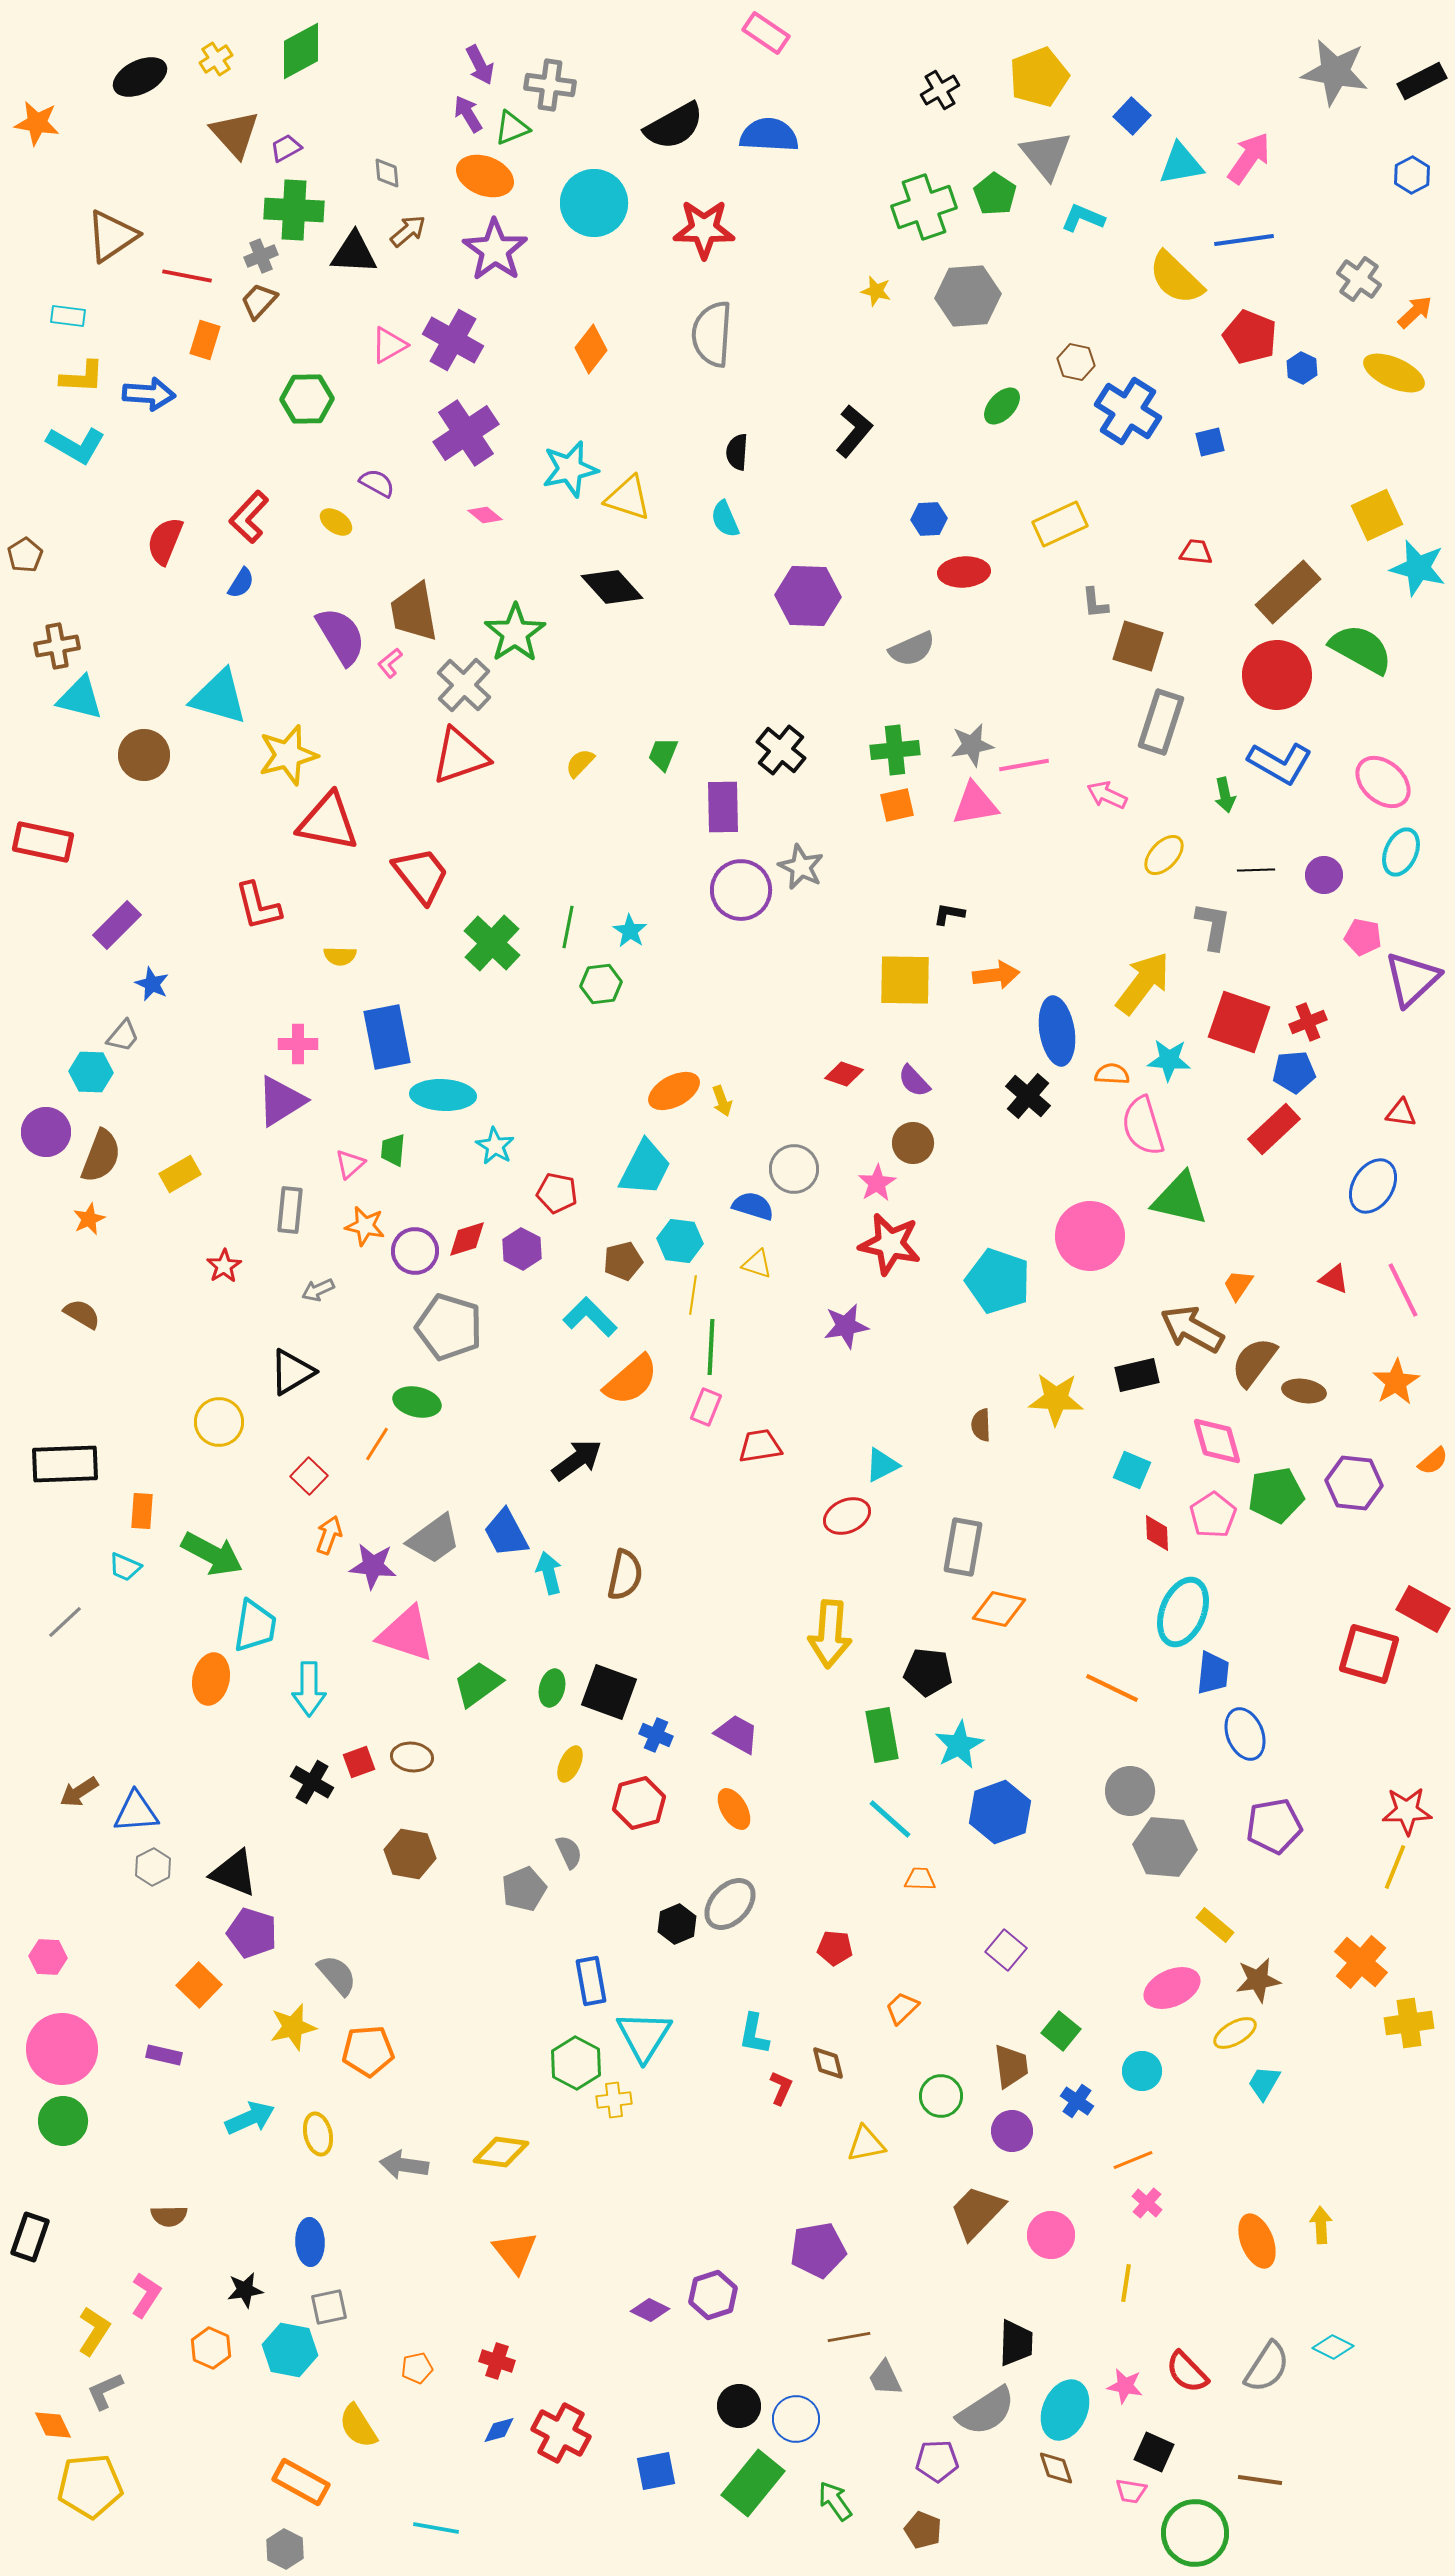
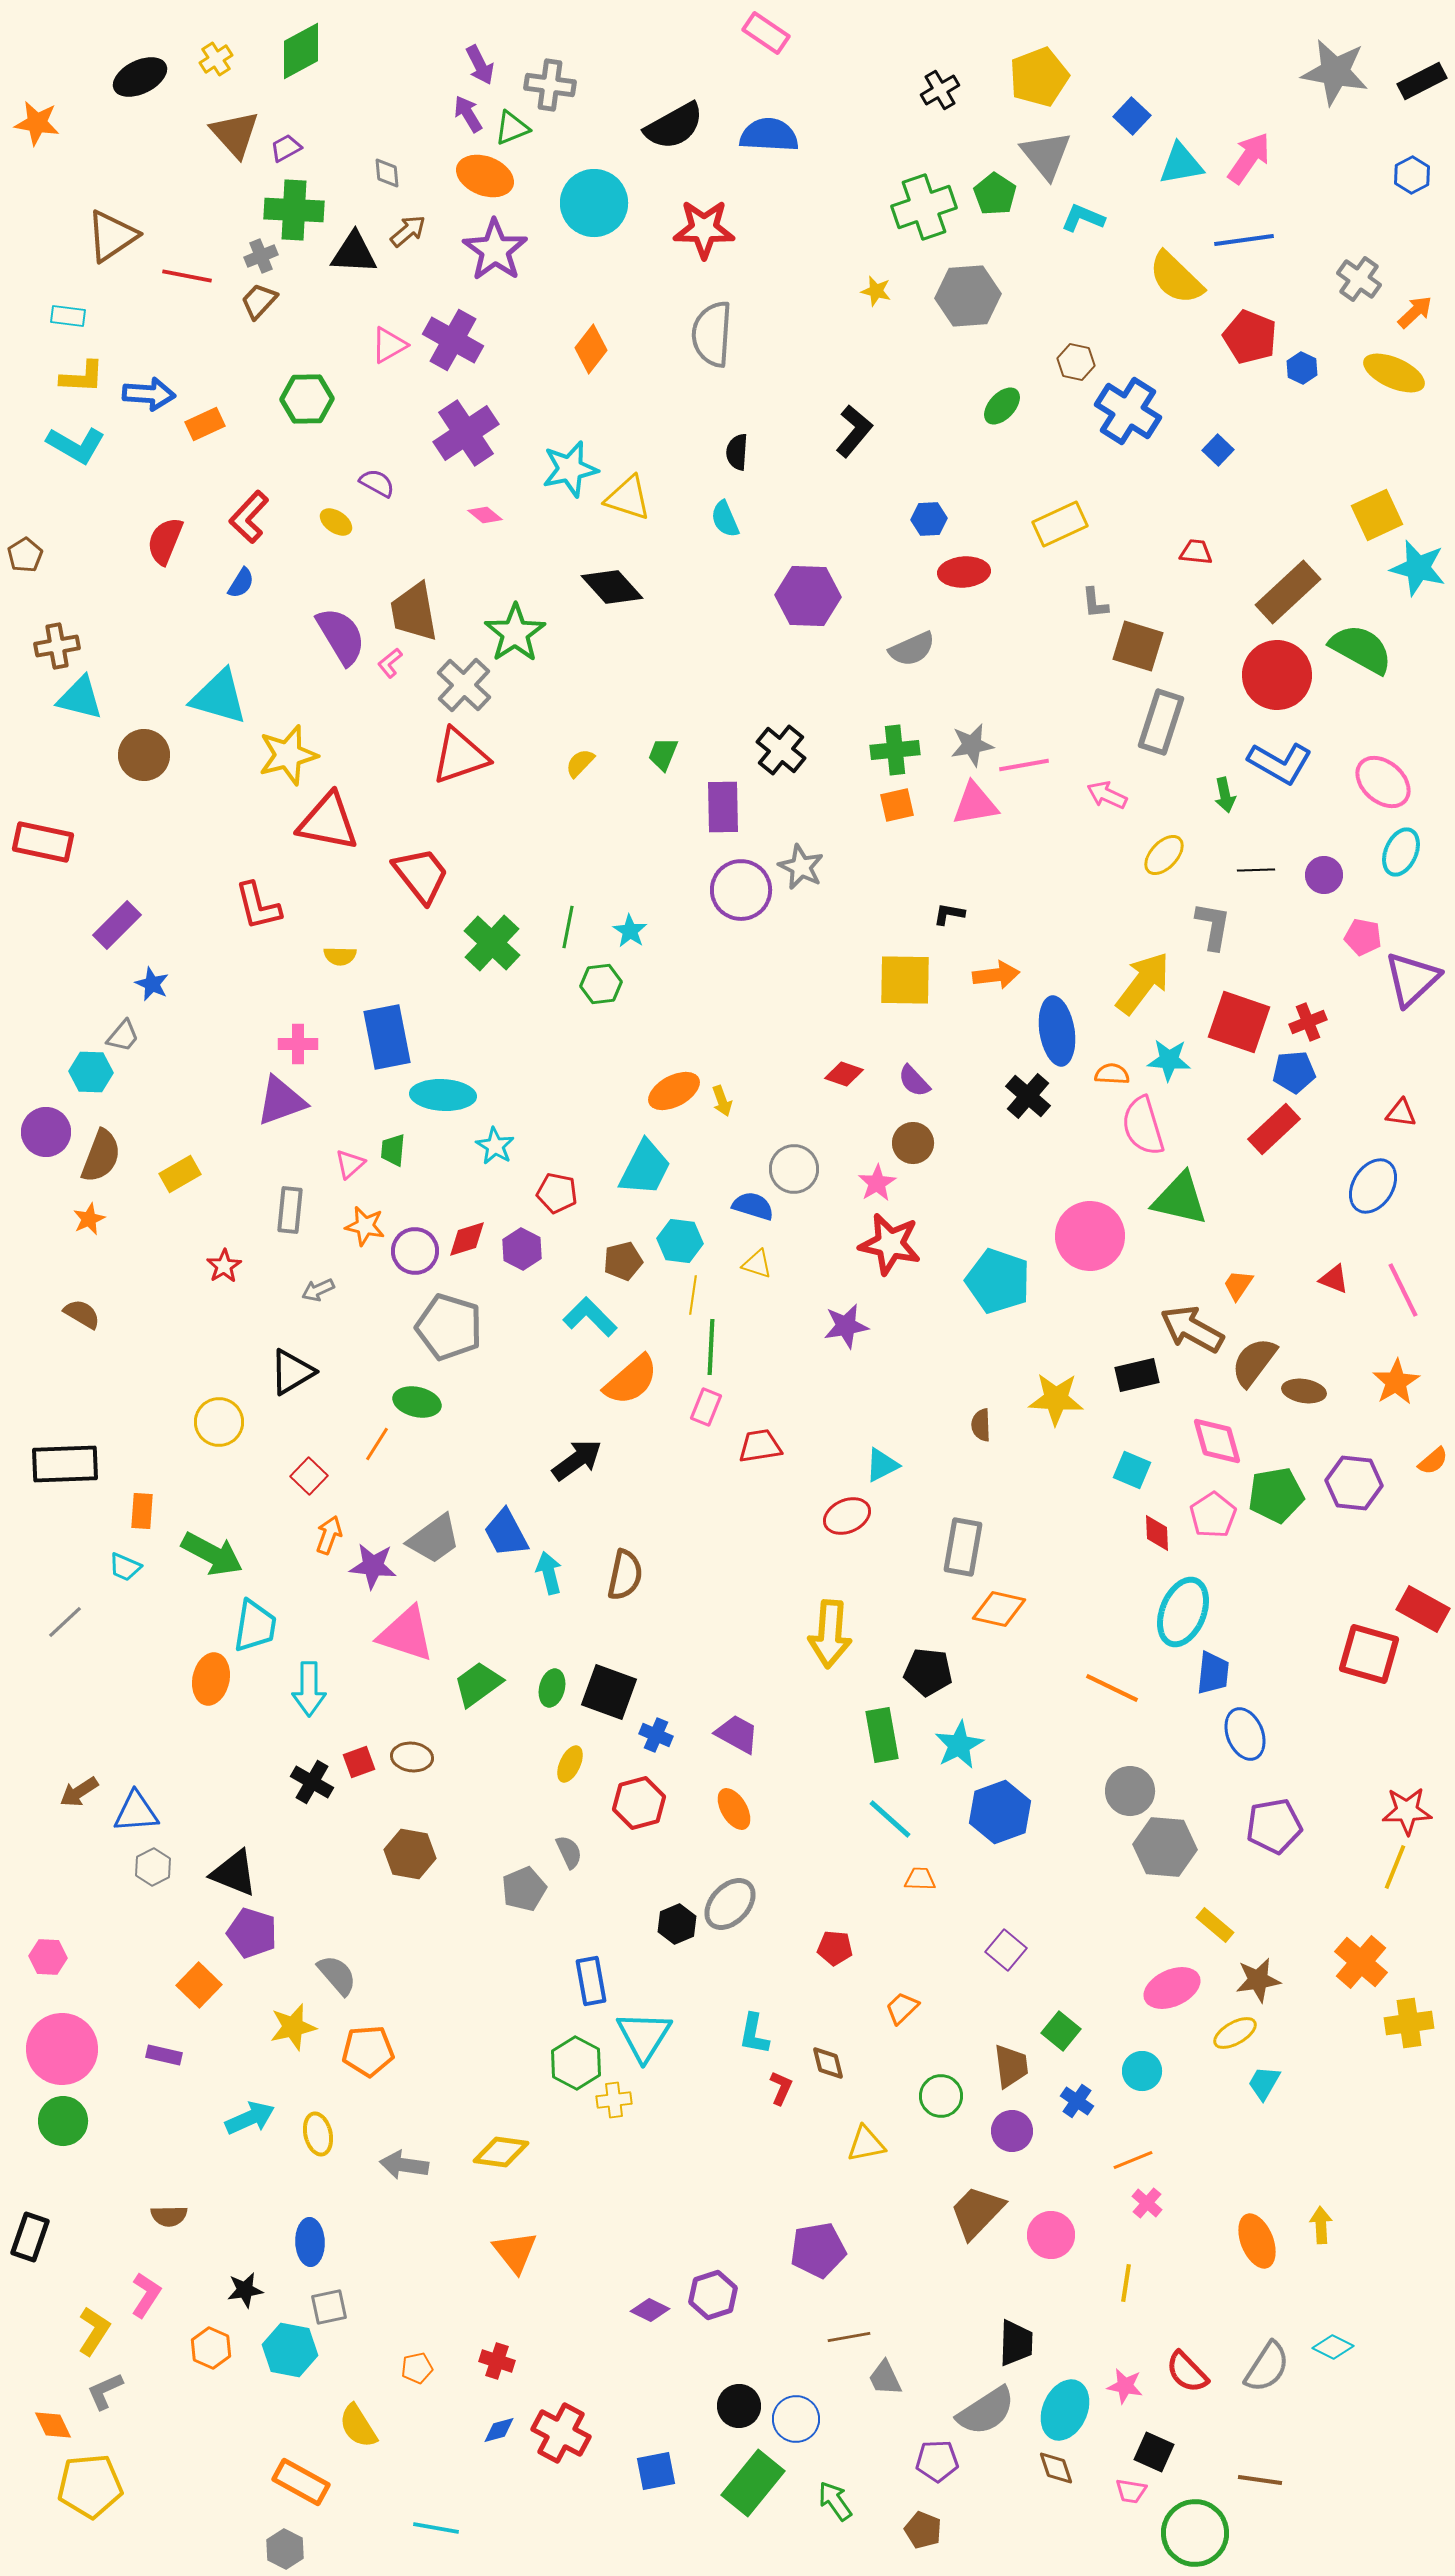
orange rectangle at (205, 340): moved 84 px down; rotated 48 degrees clockwise
blue square at (1210, 442): moved 8 px right, 8 px down; rotated 32 degrees counterclockwise
purple triangle at (281, 1101): rotated 12 degrees clockwise
